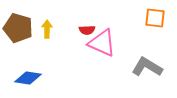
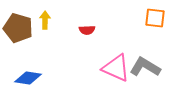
yellow arrow: moved 2 px left, 9 px up
pink triangle: moved 14 px right, 25 px down
gray L-shape: moved 2 px left
